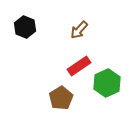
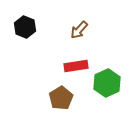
red rectangle: moved 3 px left; rotated 25 degrees clockwise
